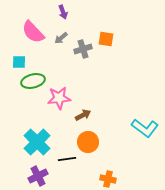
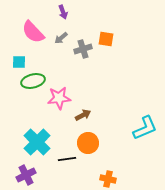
cyan L-shape: rotated 60 degrees counterclockwise
orange circle: moved 1 px down
purple cross: moved 12 px left, 1 px up
